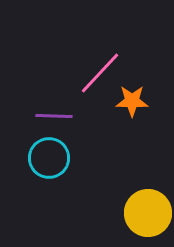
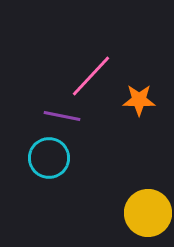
pink line: moved 9 px left, 3 px down
orange star: moved 7 px right, 1 px up
purple line: moved 8 px right; rotated 9 degrees clockwise
